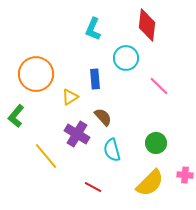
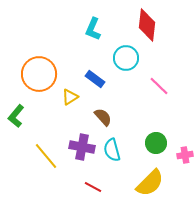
orange circle: moved 3 px right
blue rectangle: rotated 48 degrees counterclockwise
purple cross: moved 5 px right, 13 px down; rotated 20 degrees counterclockwise
pink cross: moved 20 px up; rotated 14 degrees counterclockwise
